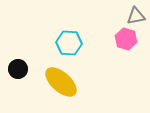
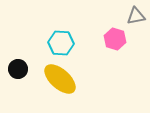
pink hexagon: moved 11 px left
cyan hexagon: moved 8 px left
yellow ellipse: moved 1 px left, 3 px up
